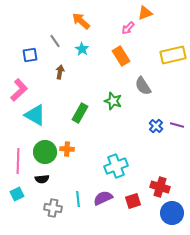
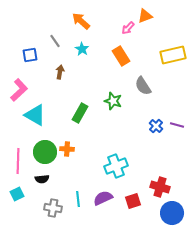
orange triangle: moved 3 px down
